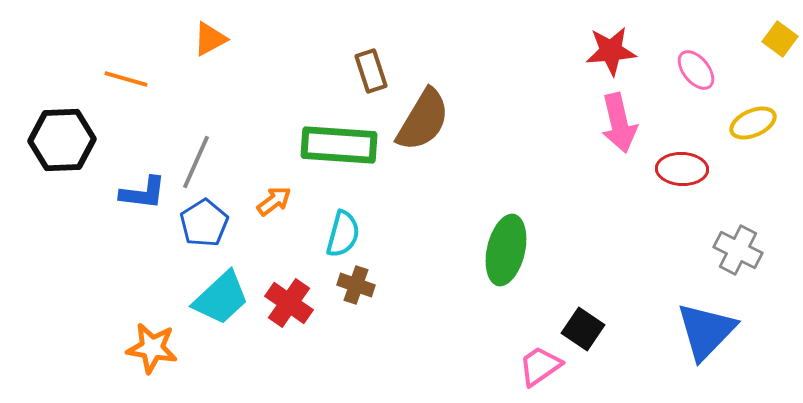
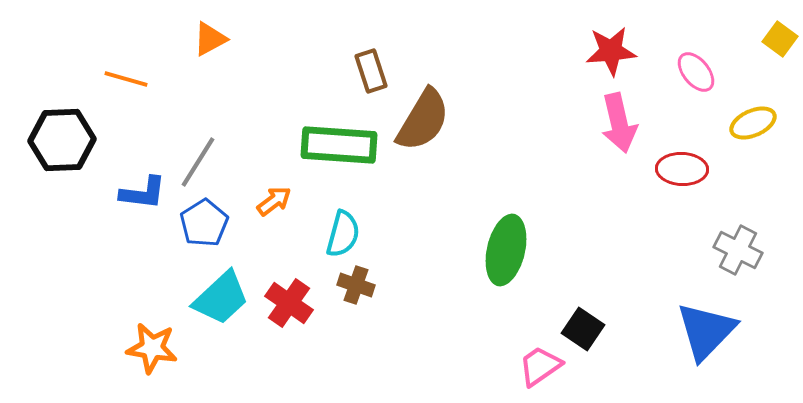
pink ellipse: moved 2 px down
gray line: moved 2 px right; rotated 8 degrees clockwise
